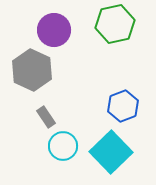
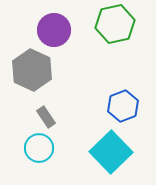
cyan circle: moved 24 px left, 2 px down
